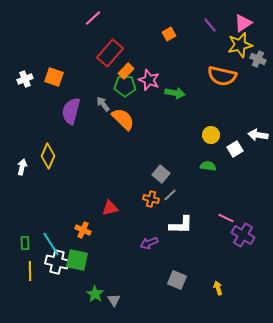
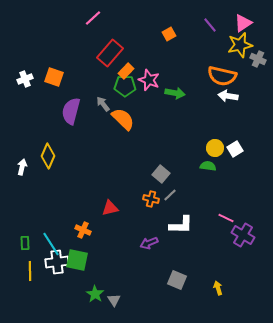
yellow circle at (211, 135): moved 4 px right, 13 px down
white arrow at (258, 135): moved 30 px left, 39 px up
white cross at (57, 262): rotated 20 degrees counterclockwise
